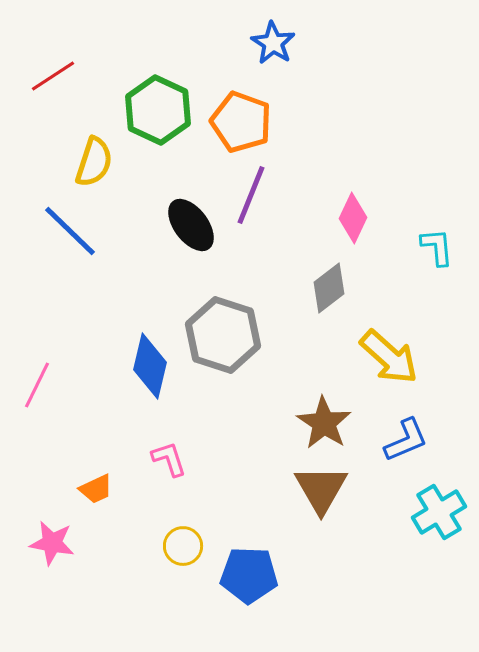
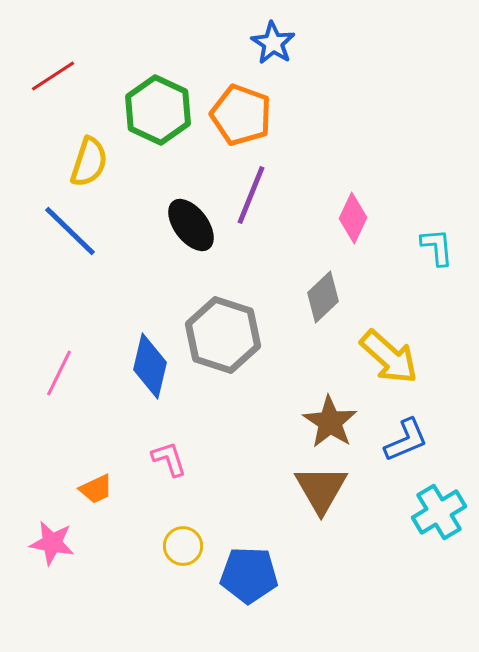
orange pentagon: moved 7 px up
yellow semicircle: moved 5 px left
gray diamond: moved 6 px left, 9 px down; rotated 6 degrees counterclockwise
pink line: moved 22 px right, 12 px up
brown star: moved 6 px right, 1 px up
